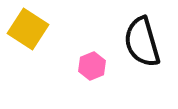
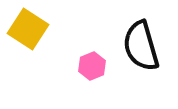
black semicircle: moved 1 px left, 4 px down
